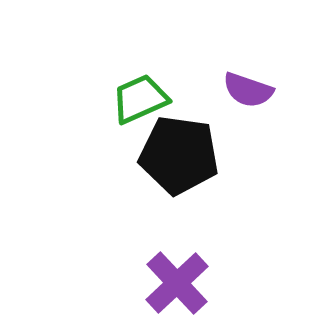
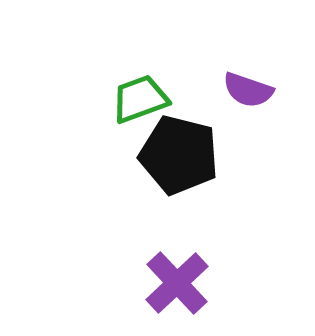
green trapezoid: rotated 4 degrees clockwise
black pentagon: rotated 6 degrees clockwise
